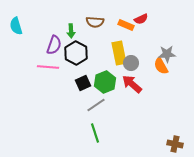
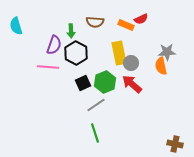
gray star: moved 2 px up
orange semicircle: rotated 18 degrees clockwise
